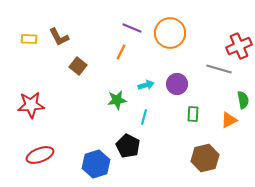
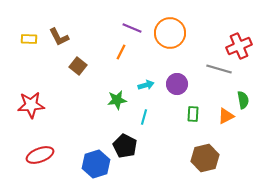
orange triangle: moved 3 px left, 4 px up
black pentagon: moved 3 px left
